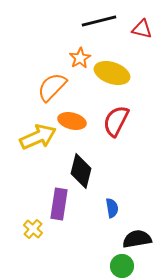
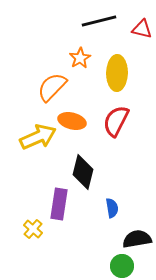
yellow ellipse: moved 5 px right; rotated 72 degrees clockwise
black diamond: moved 2 px right, 1 px down
